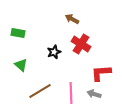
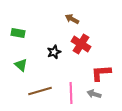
brown line: rotated 15 degrees clockwise
